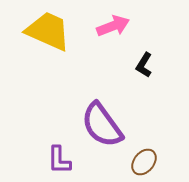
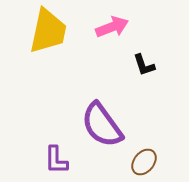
pink arrow: moved 1 px left, 1 px down
yellow trapezoid: rotated 78 degrees clockwise
black L-shape: rotated 50 degrees counterclockwise
purple L-shape: moved 3 px left
